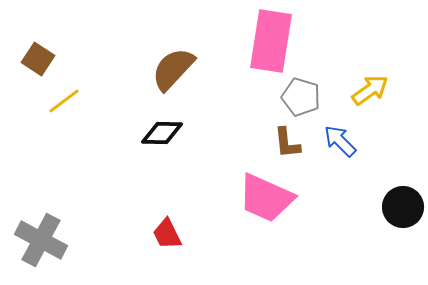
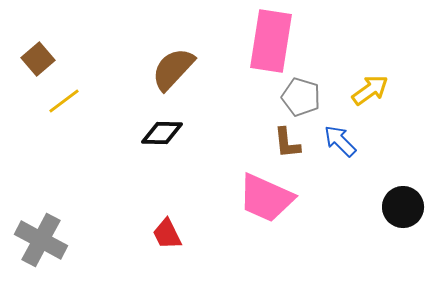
brown square: rotated 16 degrees clockwise
